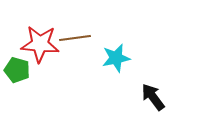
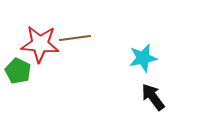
cyan star: moved 27 px right
green pentagon: moved 1 px right, 1 px down; rotated 10 degrees clockwise
